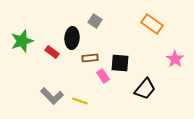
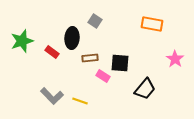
orange rectangle: rotated 25 degrees counterclockwise
pink rectangle: rotated 24 degrees counterclockwise
